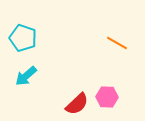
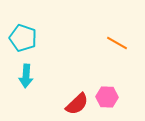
cyan arrow: rotated 45 degrees counterclockwise
